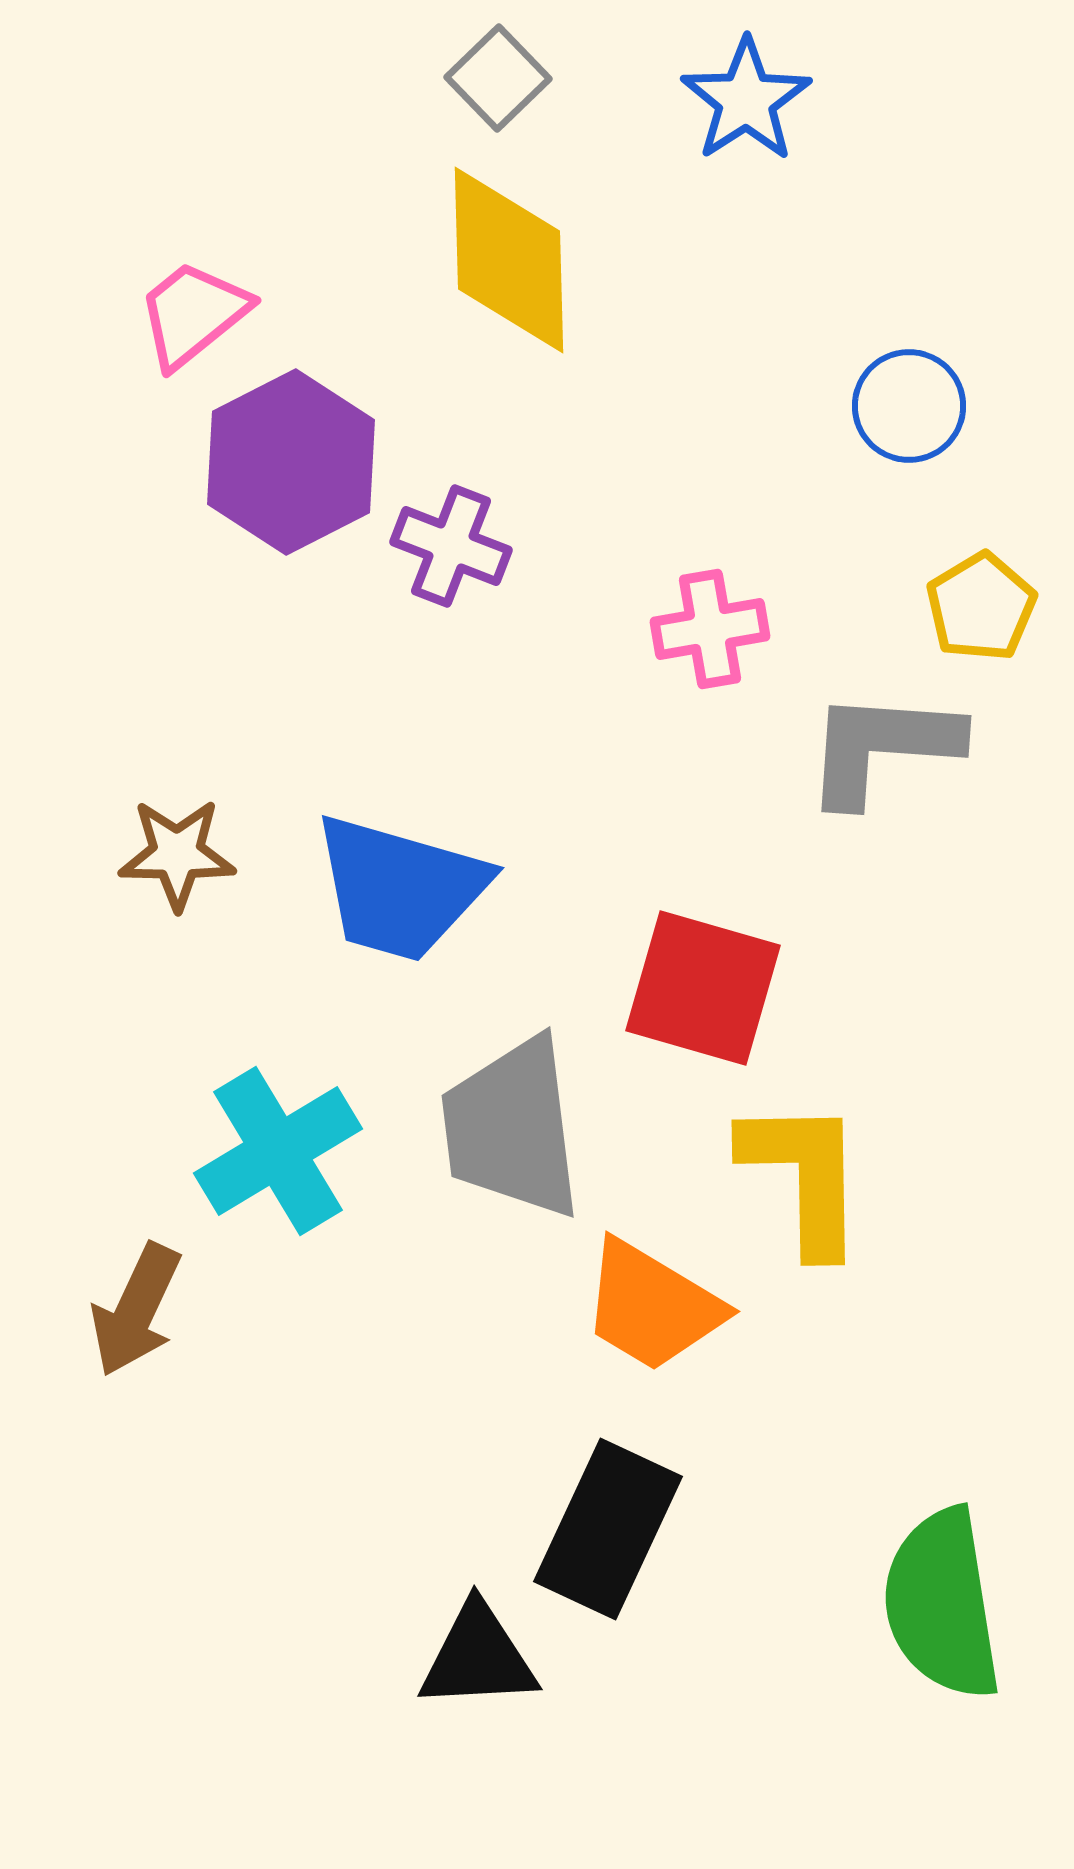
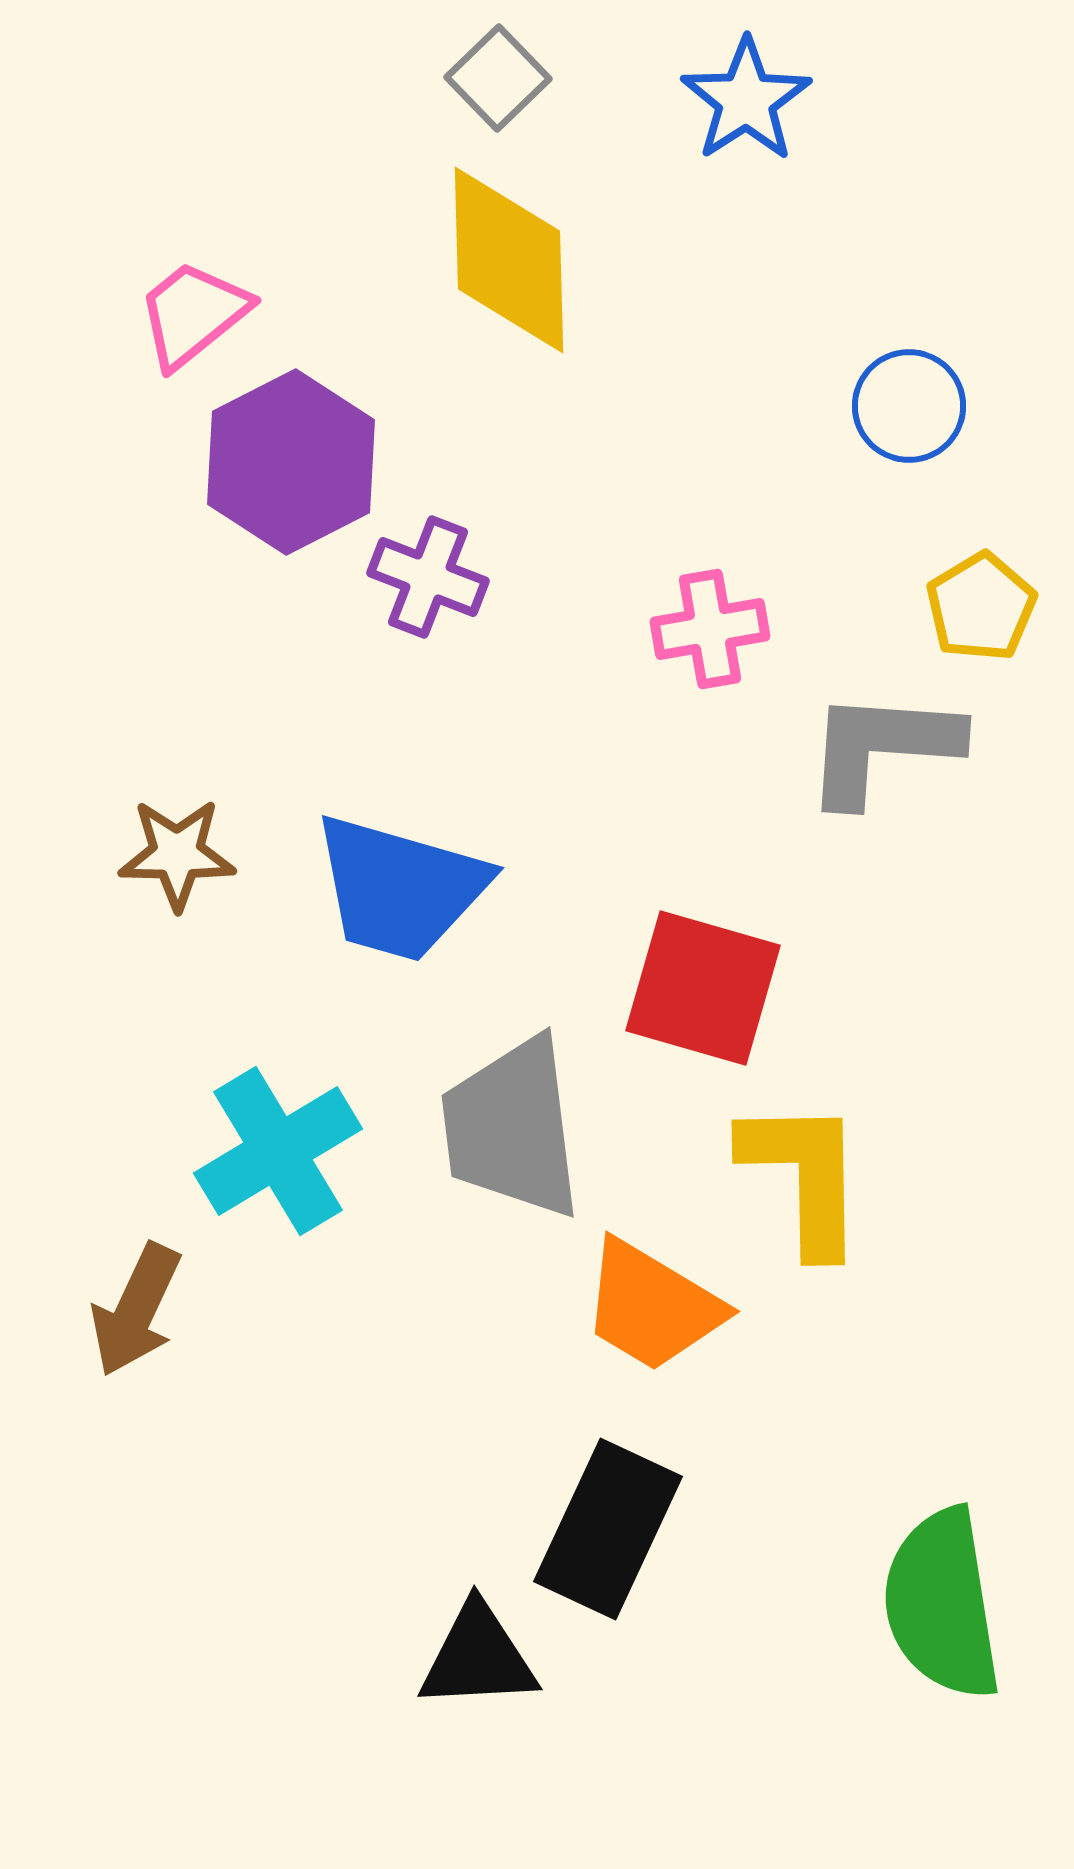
purple cross: moved 23 px left, 31 px down
